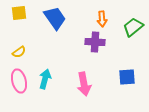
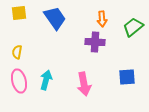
yellow semicircle: moved 2 px left; rotated 136 degrees clockwise
cyan arrow: moved 1 px right, 1 px down
